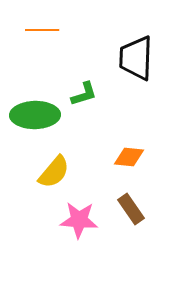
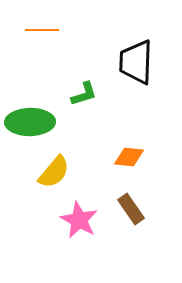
black trapezoid: moved 4 px down
green ellipse: moved 5 px left, 7 px down
pink star: rotated 24 degrees clockwise
